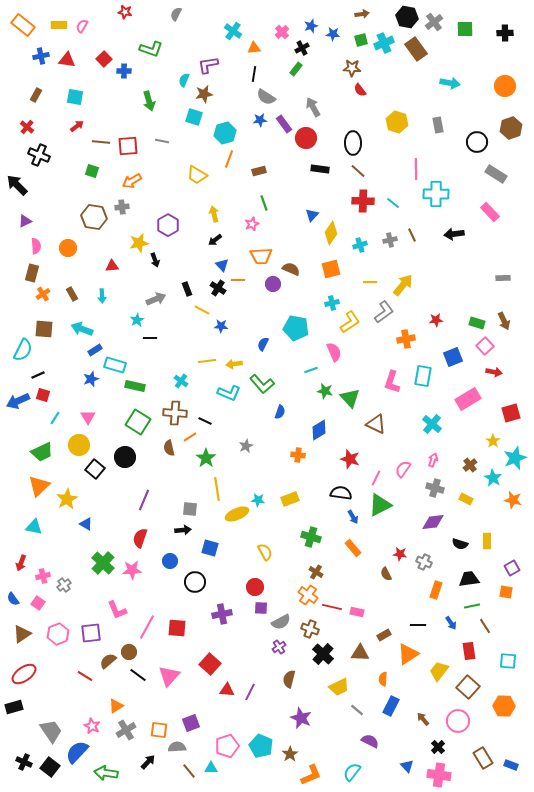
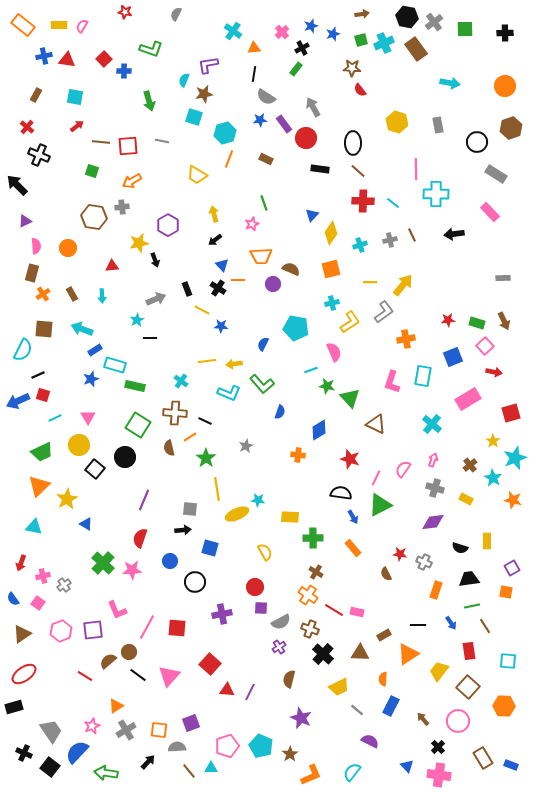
blue star at (333, 34): rotated 24 degrees counterclockwise
blue cross at (41, 56): moved 3 px right
brown rectangle at (259, 171): moved 7 px right, 12 px up; rotated 40 degrees clockwise
red star at (436, 320): moved 12 px right
green star at (325, 391): moved 2 px right, 5 px up
cyan line at (55, 418): rotated 32 degrees clockwise
green square at (138, 422): moved 3 px down
yellow rectangle at (290, 499): moved 18 px down; rotated 24 degrees clockwise
green cross at (311, 537): moved 2 px right, 1 px down; rotated 18 degrees counterclockwise
black semicircle at (460, 544): moved 4 px down
red line at (332, 607): moved 2 px right, 3 px down; rotated 18 degrees clockwise
purple square at (91, 633): moved 2 px right, 3 px up
pink hexagon at (58, 634): moved 3 px right, 3 px up
pink star at (92, 726): rotated 21 degrees clockwise
black cross at (24, 762): moved 9 px up
